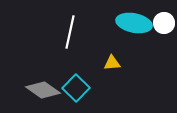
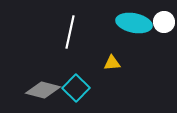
white circle: moved 1 px up
gray diamond: rotated 20 degrees counterclockwise
